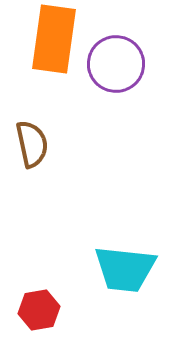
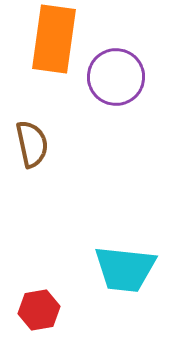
purple circle: moved 13 px down
